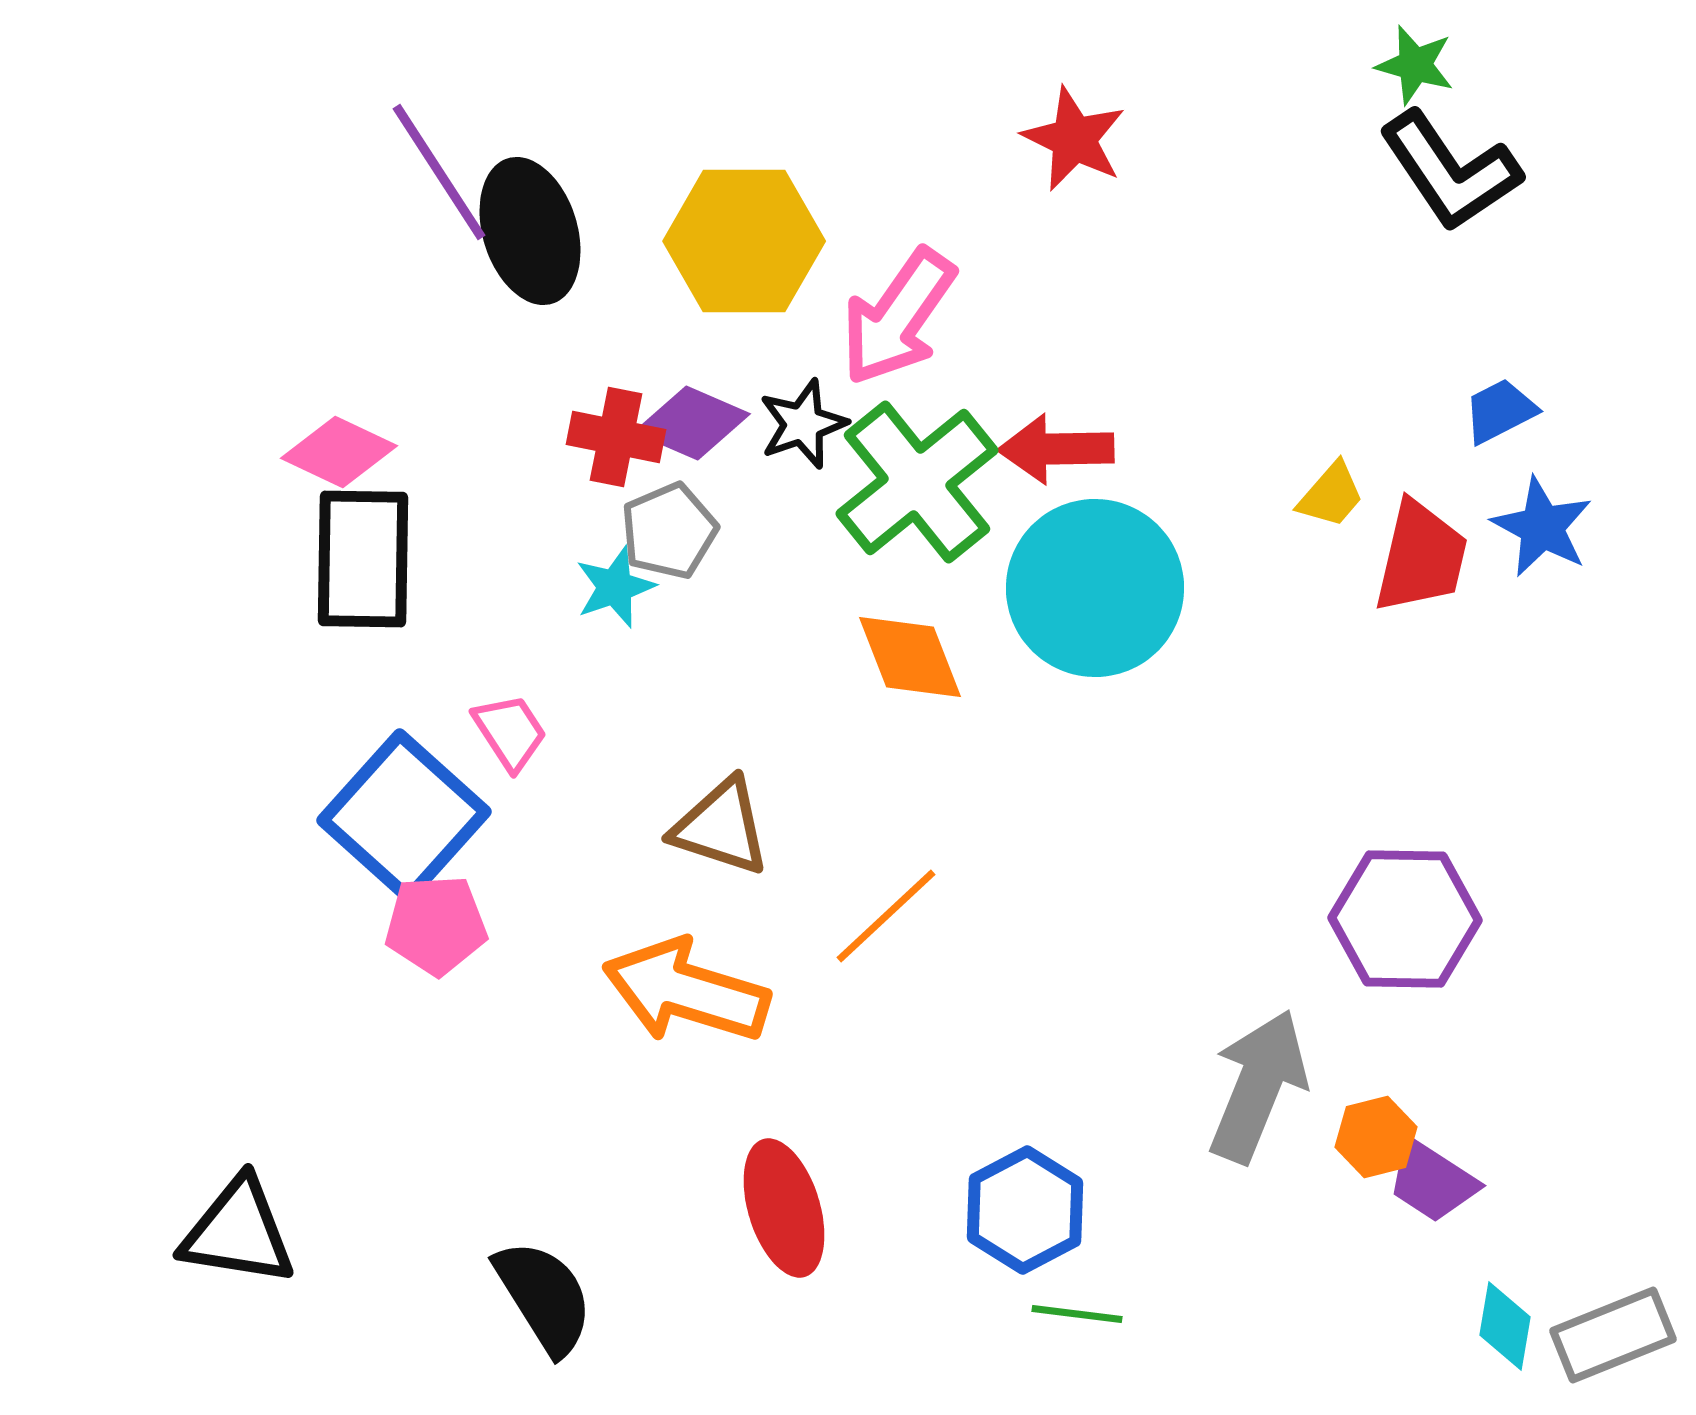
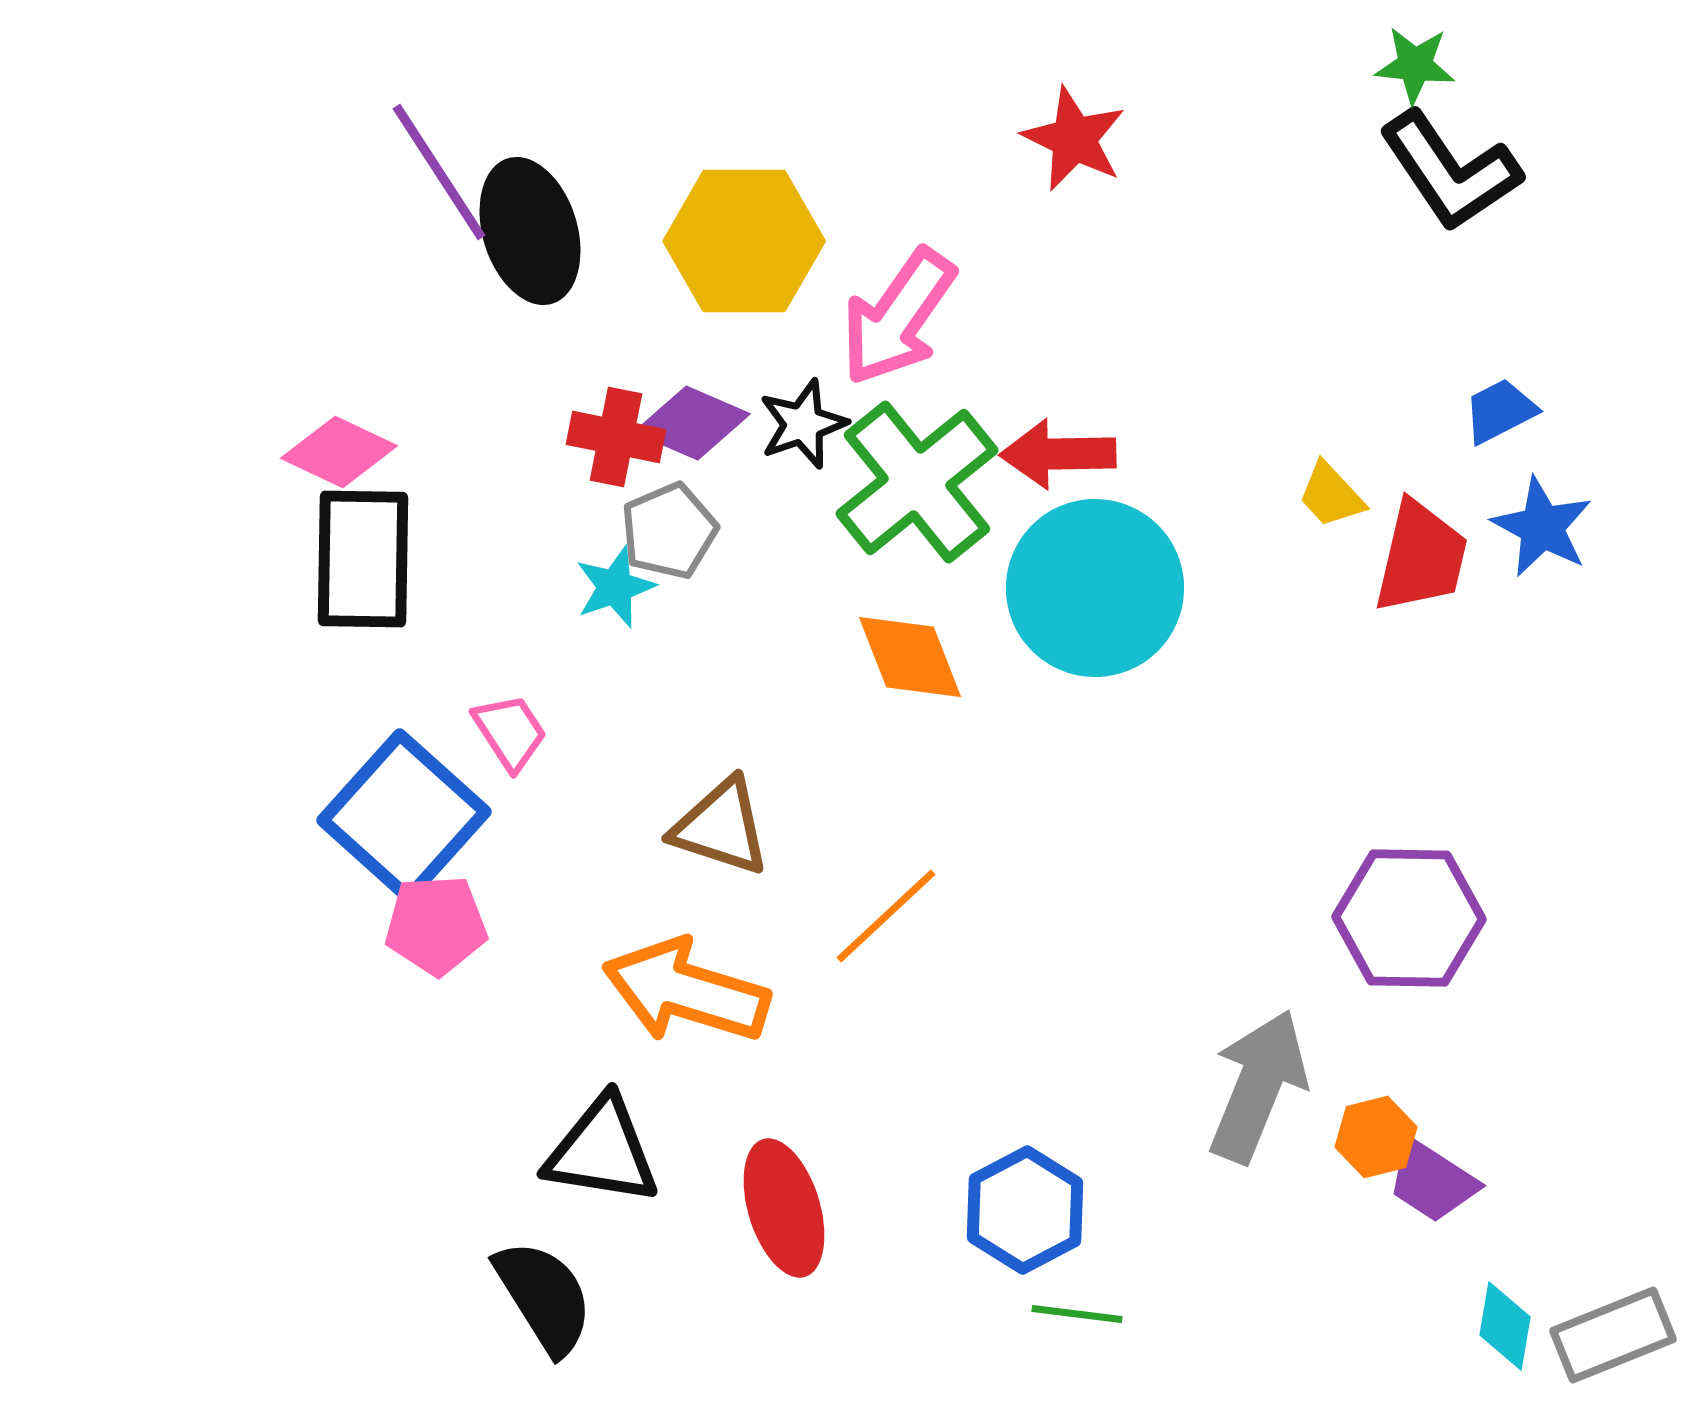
green star: rotated 10 degrees counterclockwise
red arrow: moved 2 px right, 5 px down
yellow trapezoid: rotated 96 degrees clockwise
purple hexagon: moved 4 px right, 1 px up
black triangle: moved 364 px right, 81 px up
